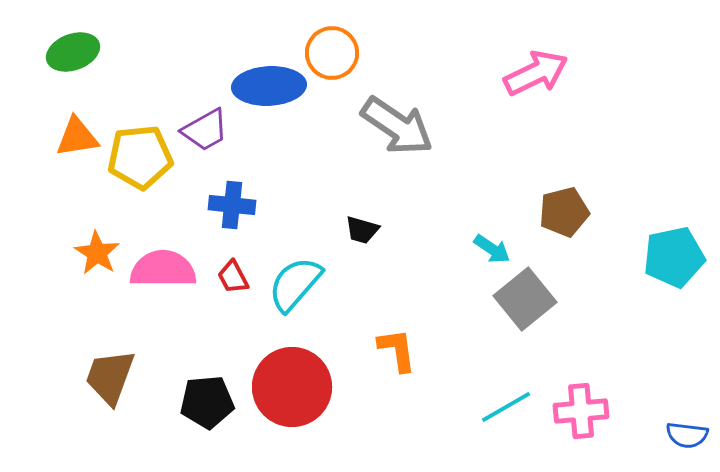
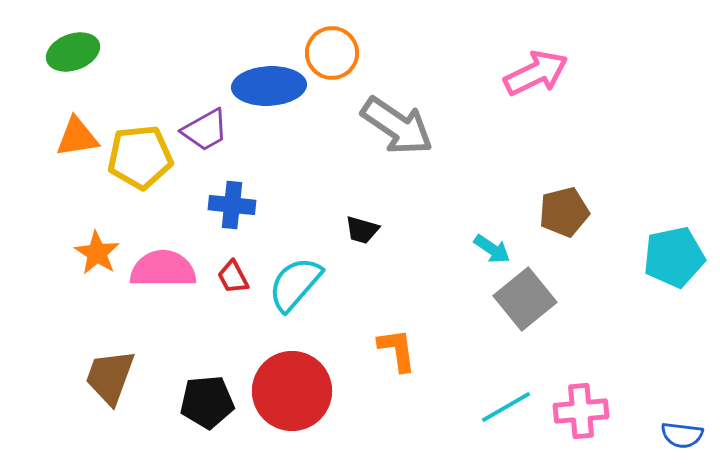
red circle: moved 4 px down
blue semicircle: moved 5 px left
